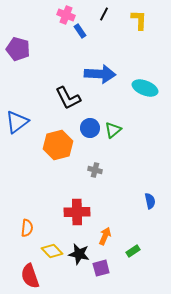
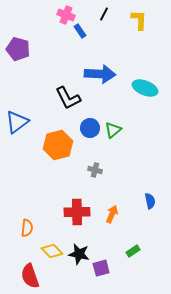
orange arrow: moved 7 px right, 22 px up
